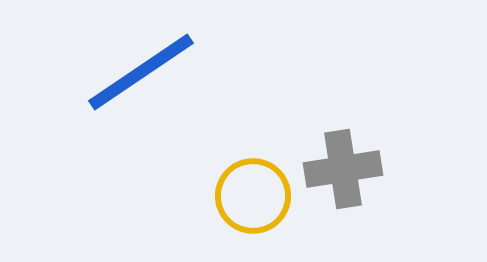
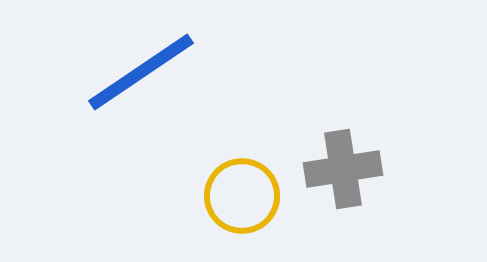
yellow circle: moved 11 px left
